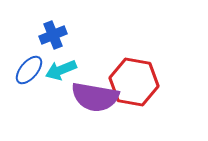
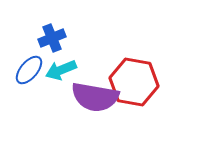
blue cross: moved 1 px left, 3 px down
